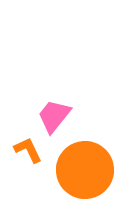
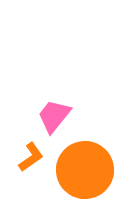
orange L-shape: moved 3 px right, 7 px down; rotated 80 degrees clockwise
